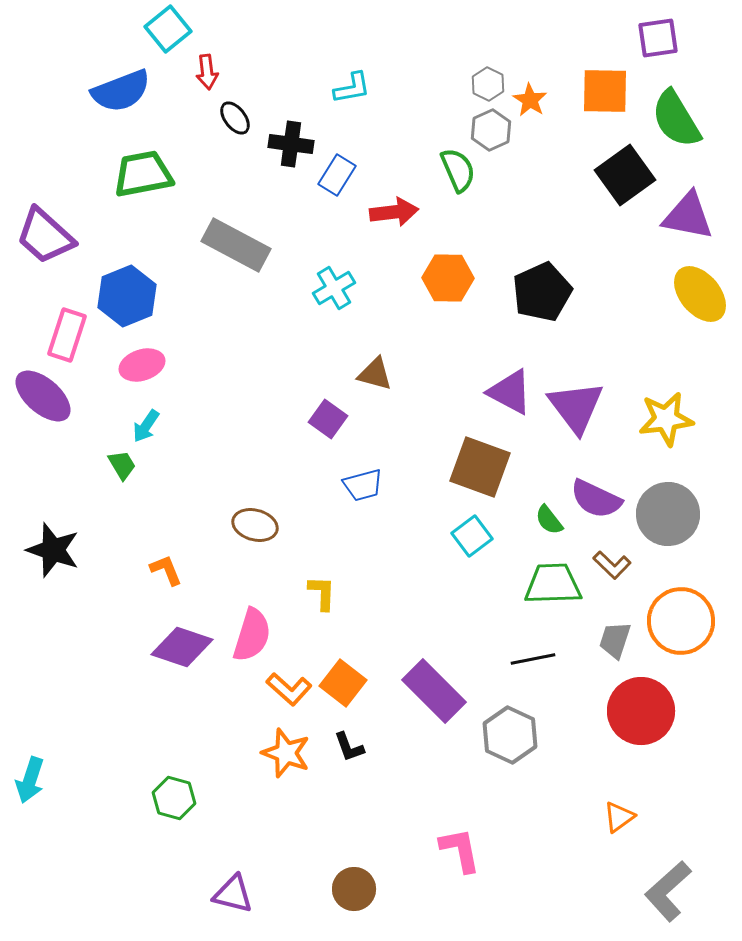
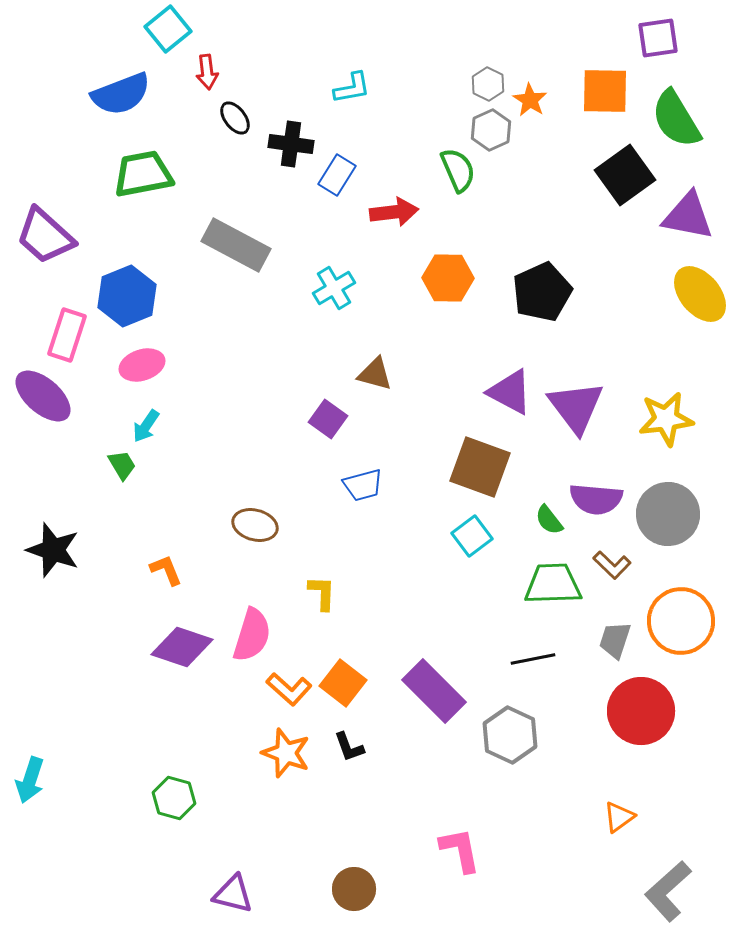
blue semicircle at (121, 91): moved 3 px down
purple semicircle at (596, 499): rotated 20 degrees counterclockwise
